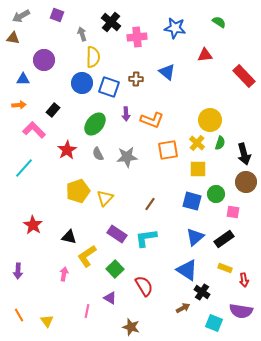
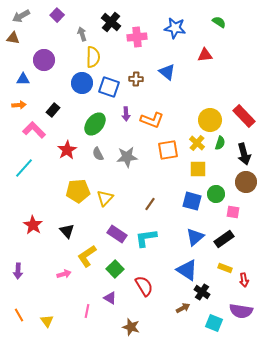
purple square at (57, 15): rotated 24 degrees clockwise
red rectangle at (244, 76): moved 40 px down
yellow pentagon at (78, 191): rotated 15 degrees clockwise
black triangle at (69, 237): moved 2 px left, 6 px up; rotated 35 degrees clockwise
pink arrow at (64, 274): rotated 64 degrees clockwise
